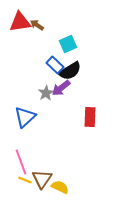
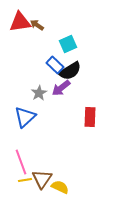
gray star: moved 7 px left
yellow line: rotated 32 degrees counterclockwise
